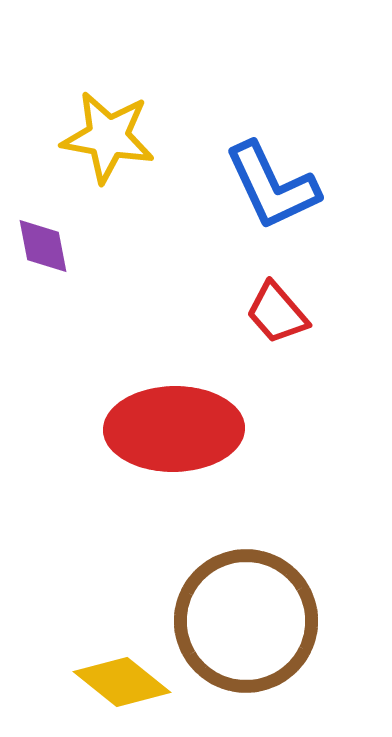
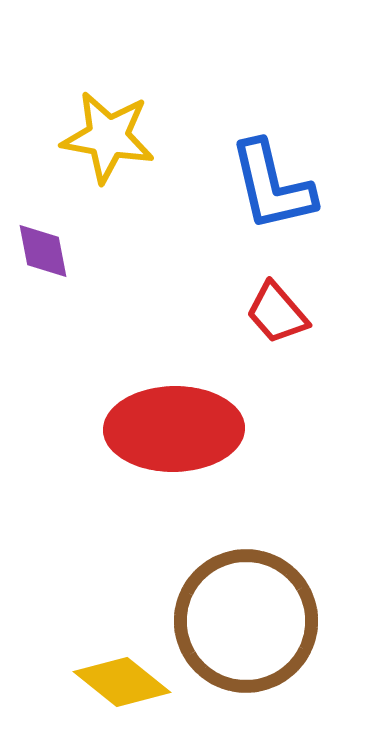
blue L-shape: rotated 12 degrees clockwise
purple diamond: moved 5 px down
